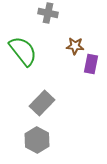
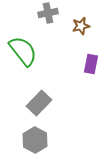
gray cross: rotated 24 degrees counterclockwise
brown star: moved 6 px right, 20 px up; rotated 18 degrees counterclockwise
gray rectangle: moved 3 px left
gray hexagon: moved 2 px left
